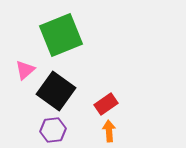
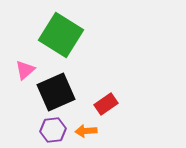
green square: rotated 36 degrees counterclockwise
black square: moved 1 px down; rotated 30 degrees clockwise
orange arrow: moved 23 px left; rotated 90 degrees counterclockwise
